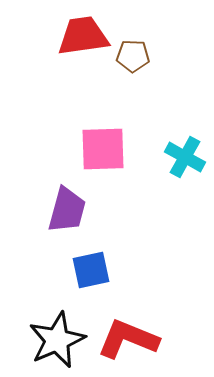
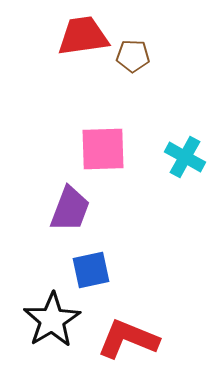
purple trapezoid: moved 3 px right, 1 px up; rotated 6 degrees clockwise
black star: moved 5 px left, 20 px up; rotated 8 degrees counterclockwise
